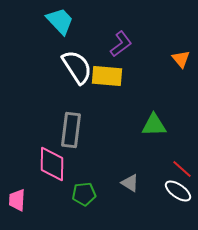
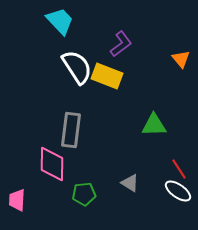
yellow rectangle: rotated 16 degrees clockwise
red line: moved 3 px left; rotated 15 degrees clockwise
